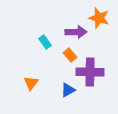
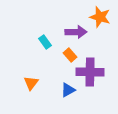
orange star: moved 1 px right, 1 px up
